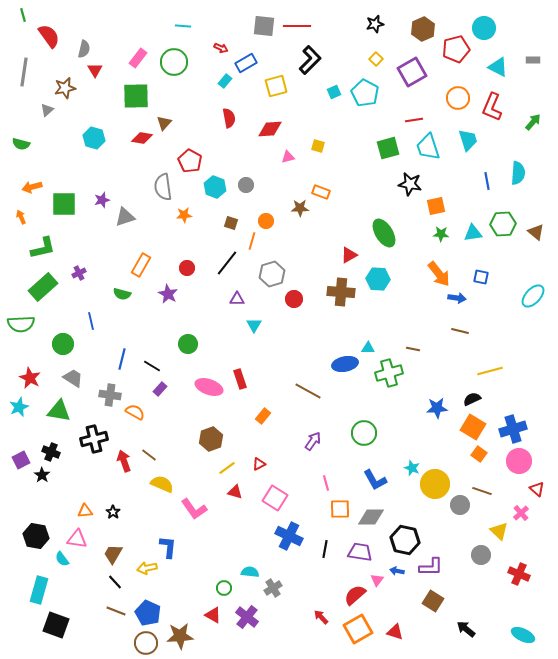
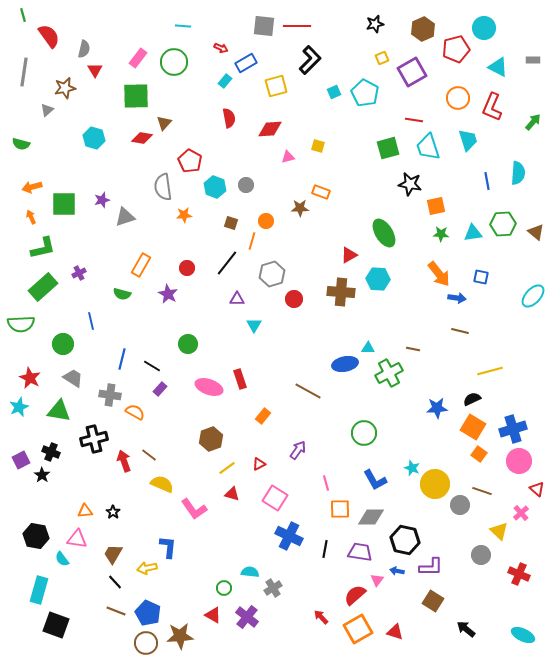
yellow square at (376, 59): moved 6 px right, 1 px up; rotated 24 degrees clockwise
red line at (414, 120): rotated 18 degrees clockwise
orange arrow at (21, 217): moved 10 px right
green cross at (389, 373): rotated 12 degrees counterclockwise
purple arrow at (313, 441): moved 15 px left, 9 px down
red triangle at (235, 492): moved 3 px left, 2 px down
